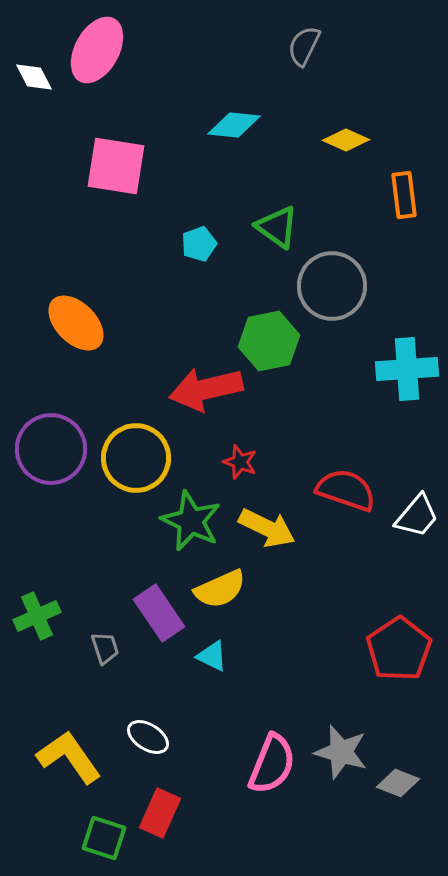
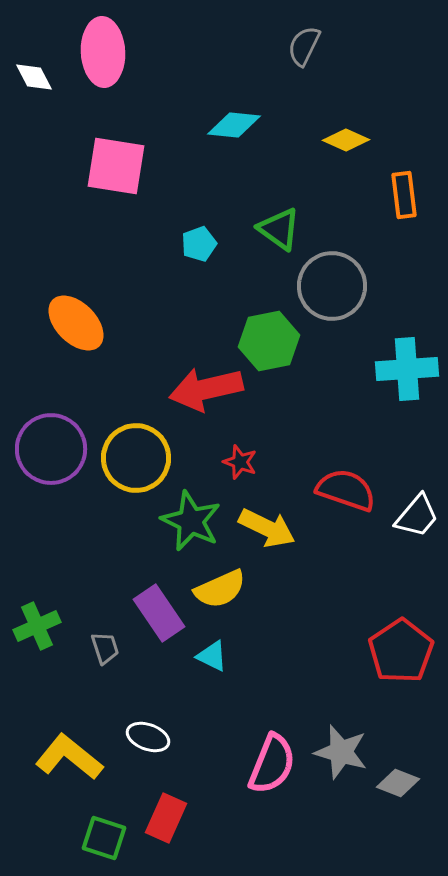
pink ellipse: moved 6 px right, 2 px down; rotated 32 degrees counterclockwise
green triangle: moved 2 px right, 2 px down
green cross: moved 10 px down
red pentagon: moved 2 px right, 2 px down
white ellipse: rotated 12 degrees counterclockwise
yellow L-shape: rotated 16 degrees counterclockwise
red rectangle: moved 6 px right, 5 px down
